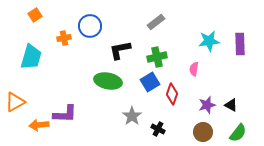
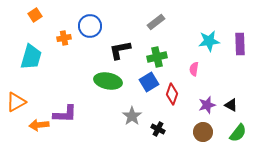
blue square: moved 1 px left
orange triangle: moved 1 px right
